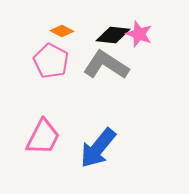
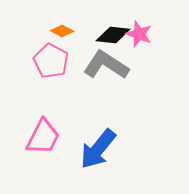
blue arrow: moved 1 px down
